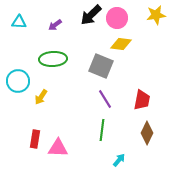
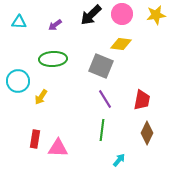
pink circle: moved 5 px right, 4 px up
